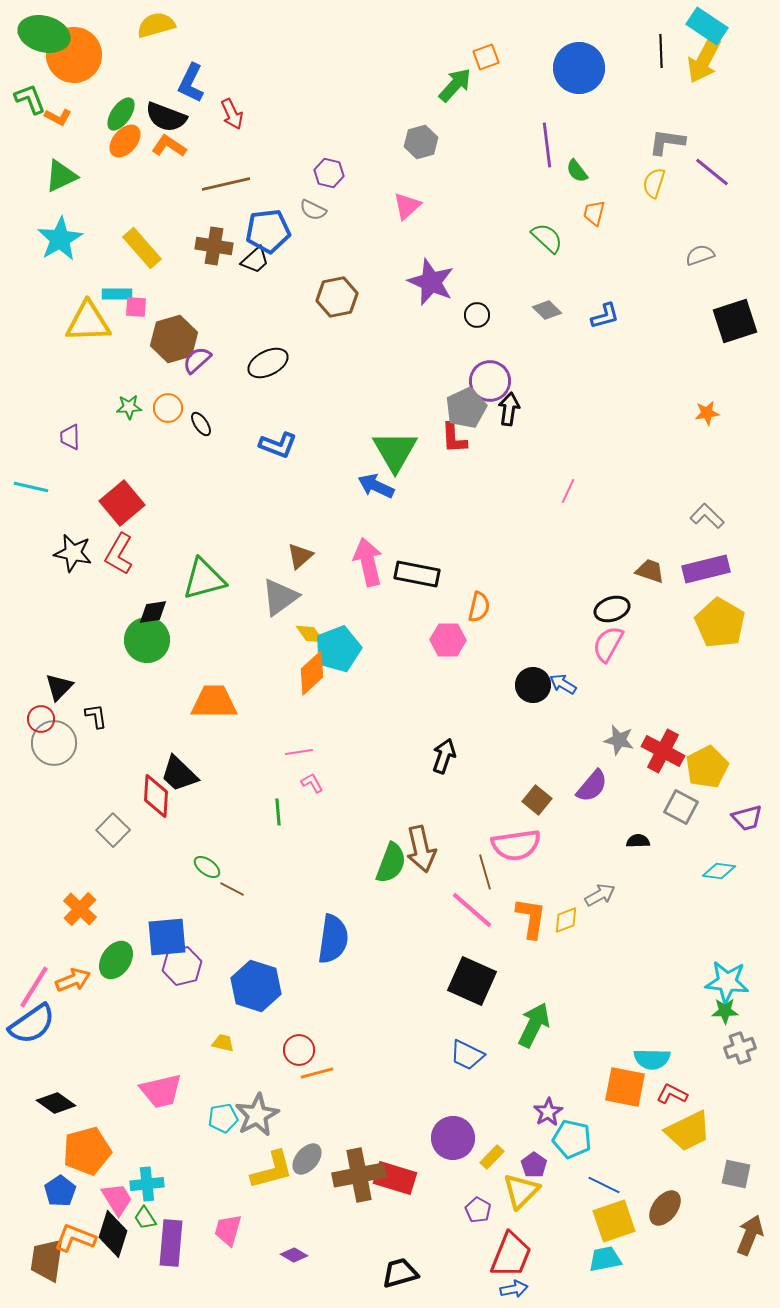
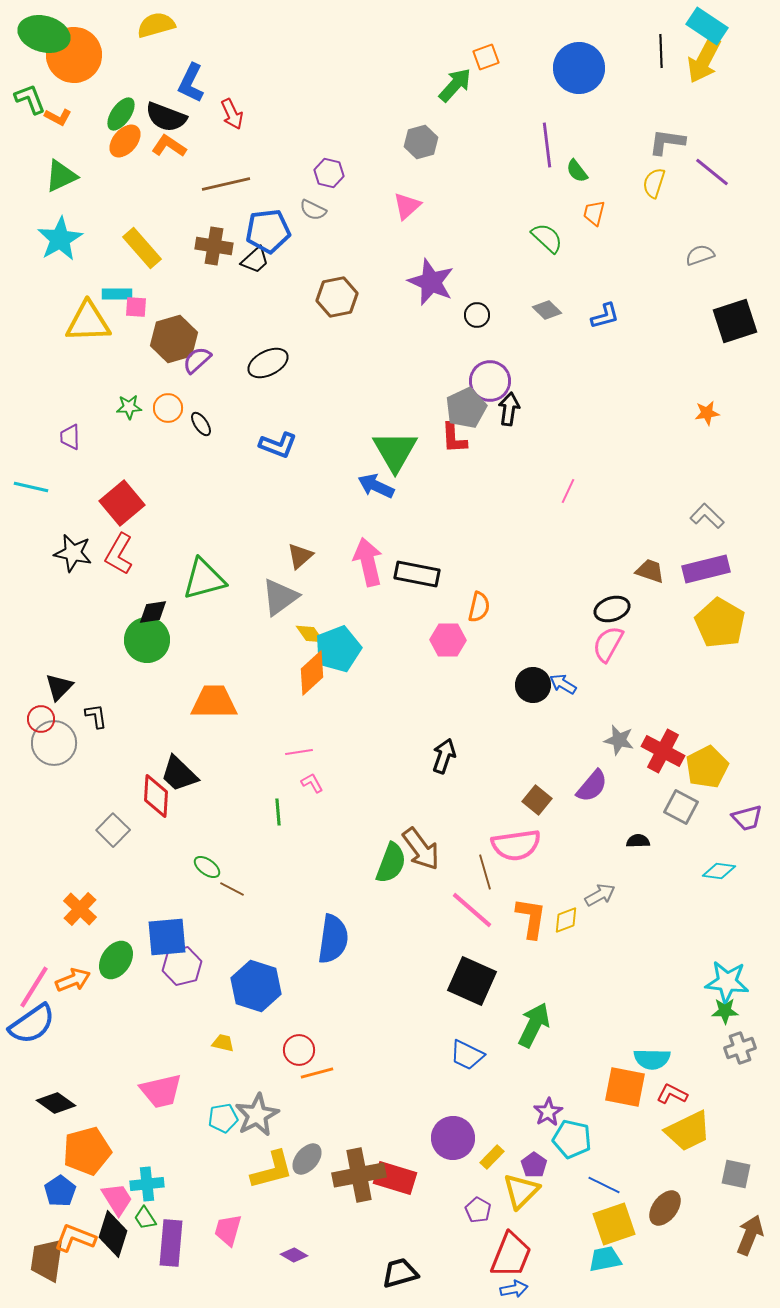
brown arrow at (421, 849): rotated 24 degrees counterclockwise
yellow square at (614, 1221): moved 3 px down
